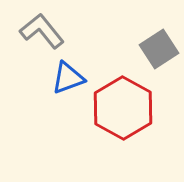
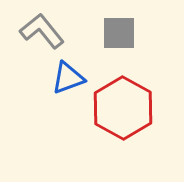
gray square: moved 40 px left, 16 px up; rotated 33 degrees clockwise
